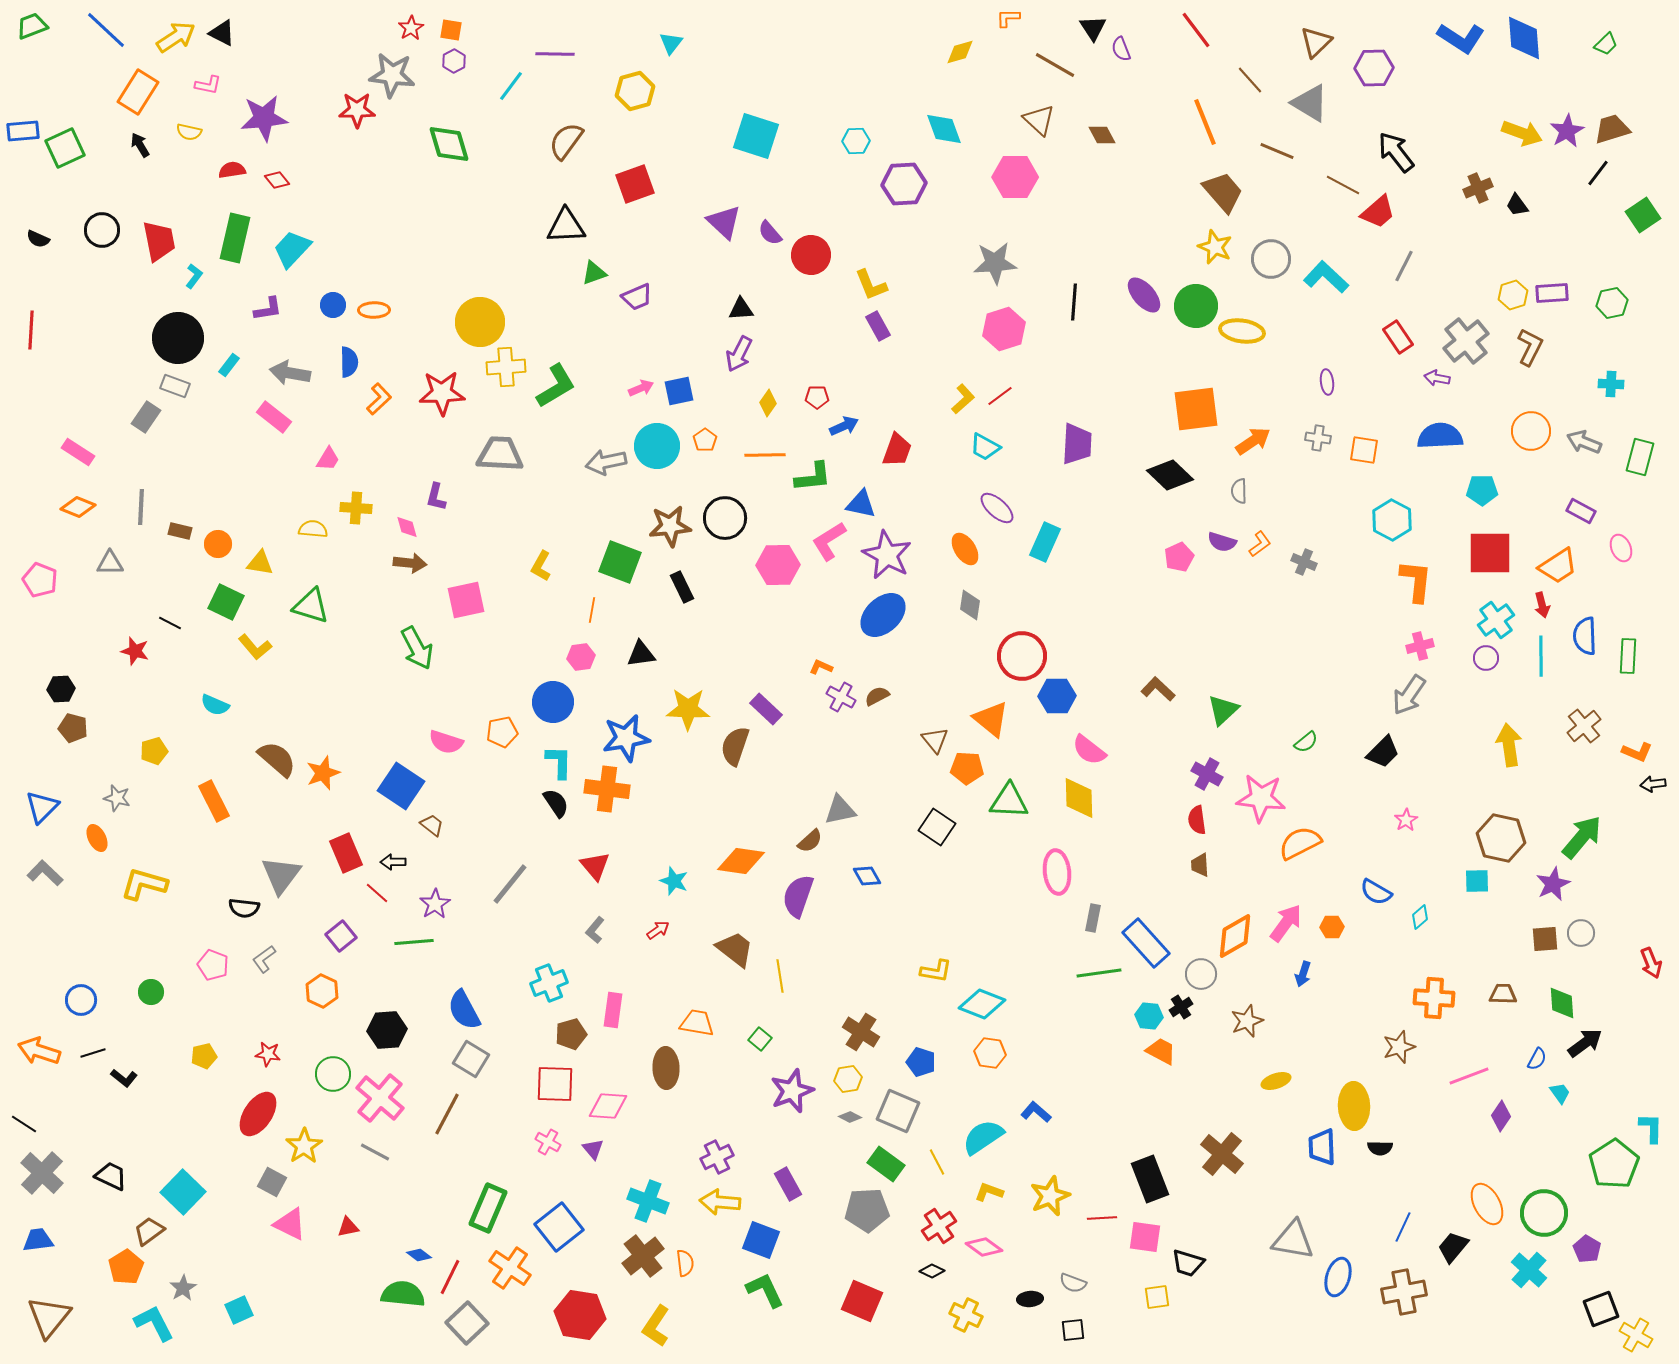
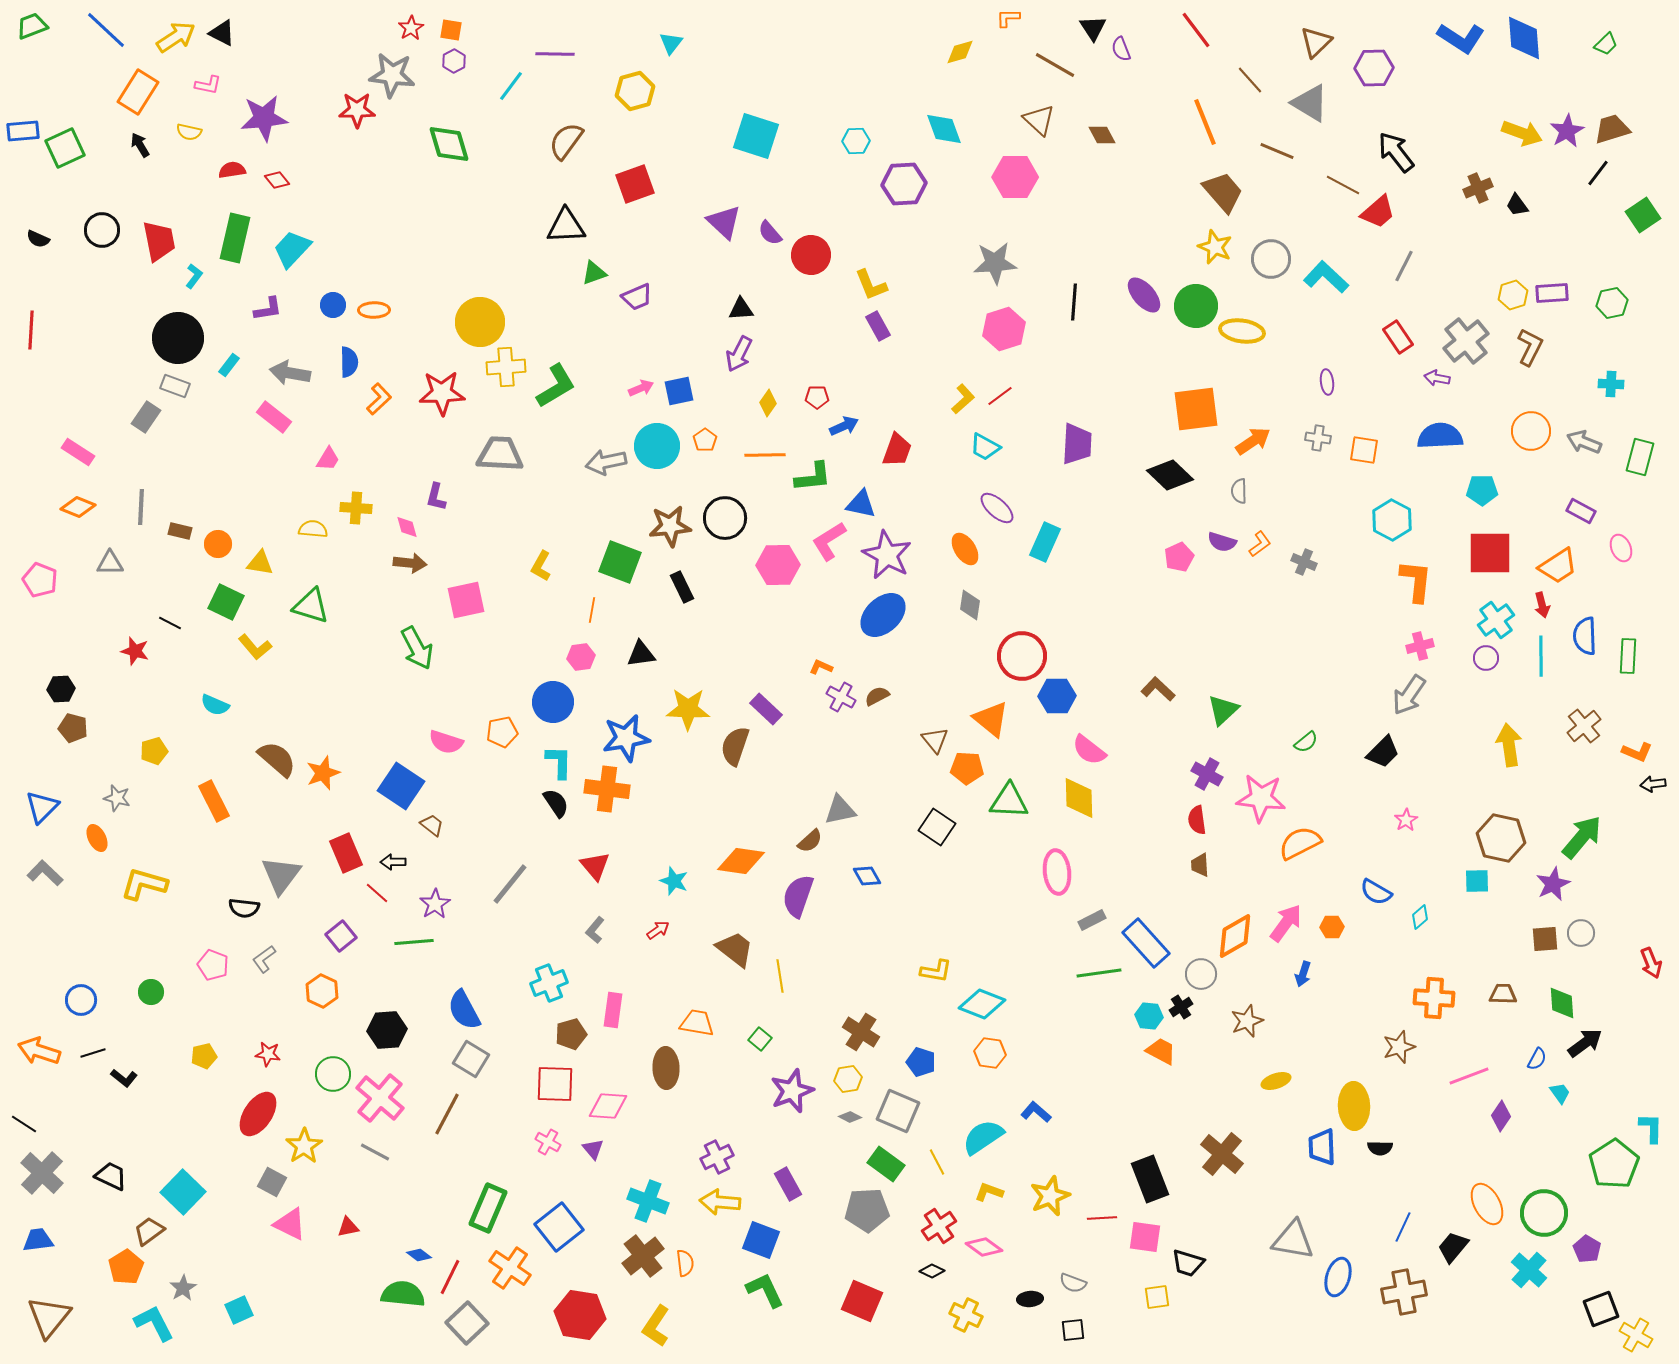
gray rectangle at (1093, 918): moved 1 px left, 2 px down; rotated 52 degrees clockwise
